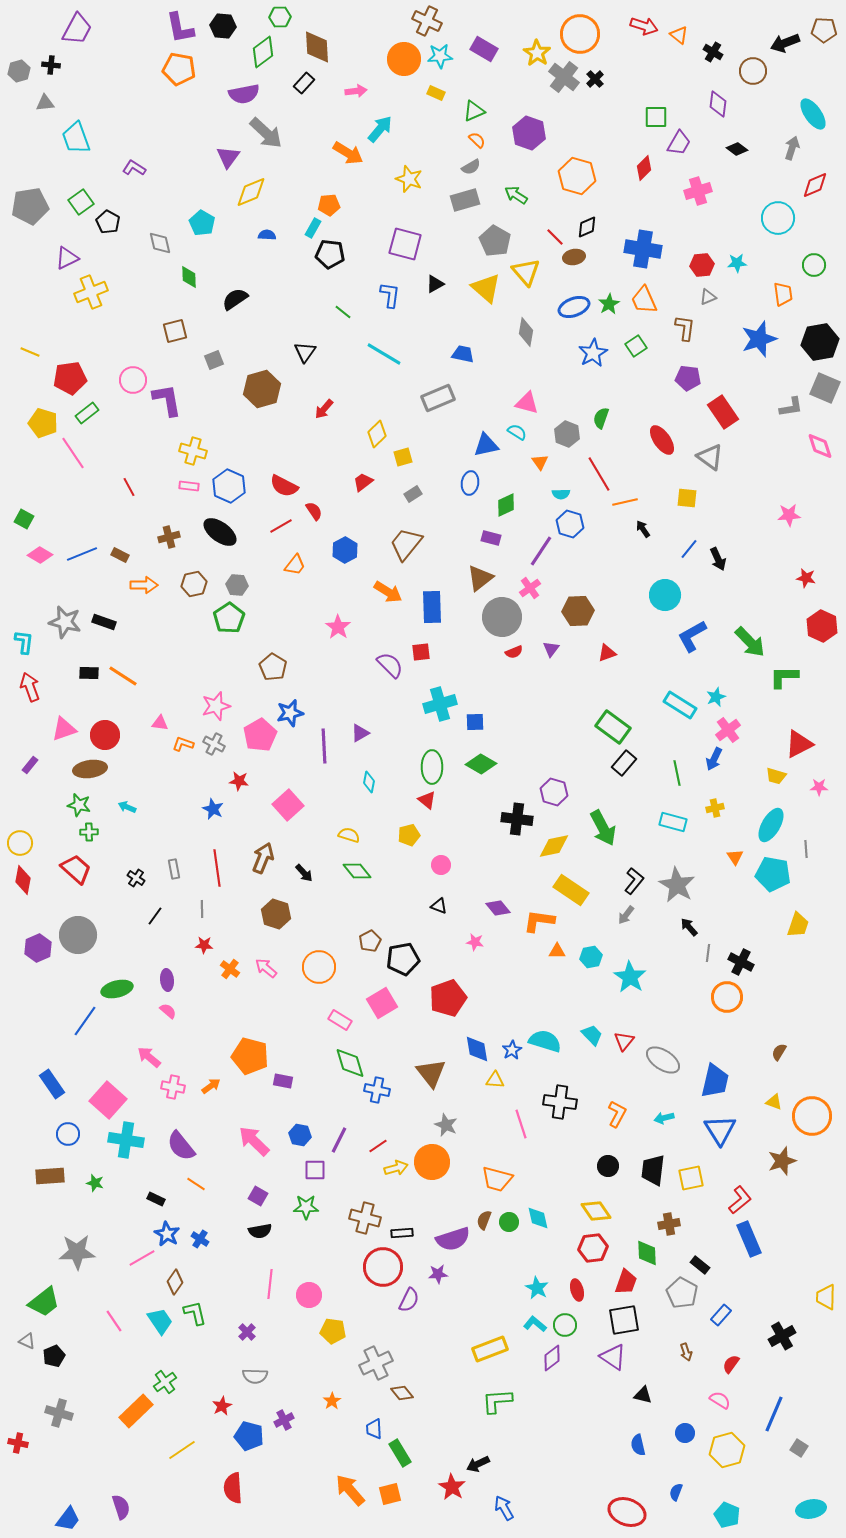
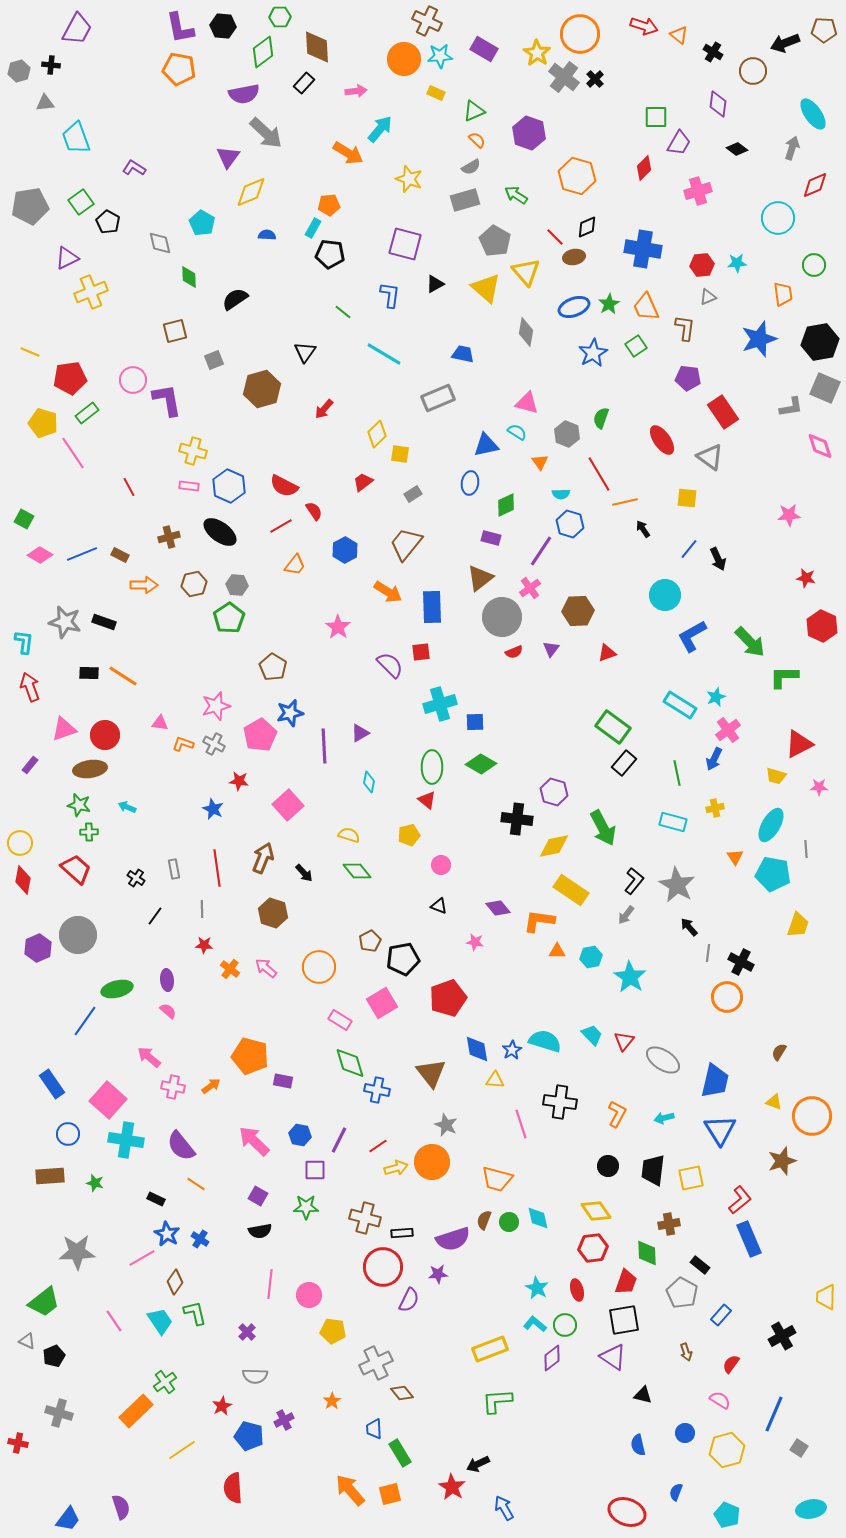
orange trapezoid at (644, 300): moved 2 px right, 7 px down
yellow square at (403, 457): moved 3 px left, 3 px up; rotated 24 degrees clockwise
brown hexagon at (276, 914): moved 3 px left, 1 px up
